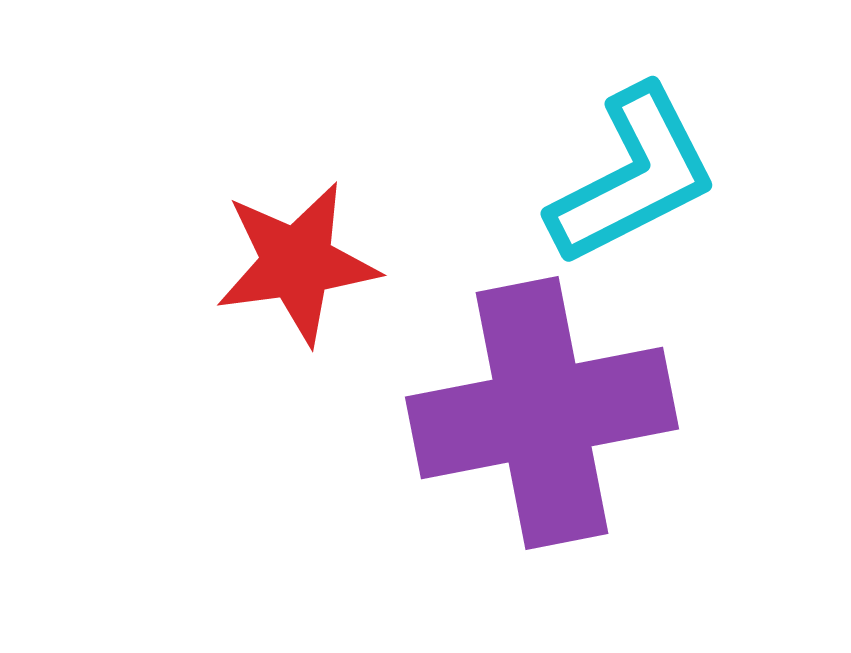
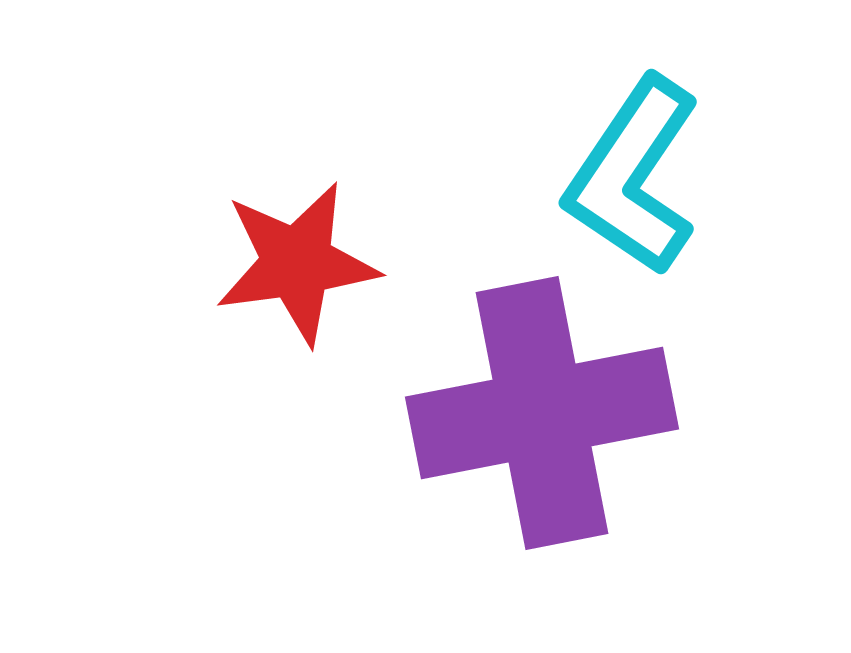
cyan L-shape: rotated 151 degrees clockwise
